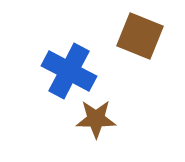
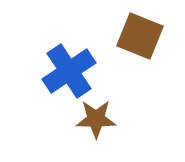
blue cross: rotated 28 degrees clockwise
